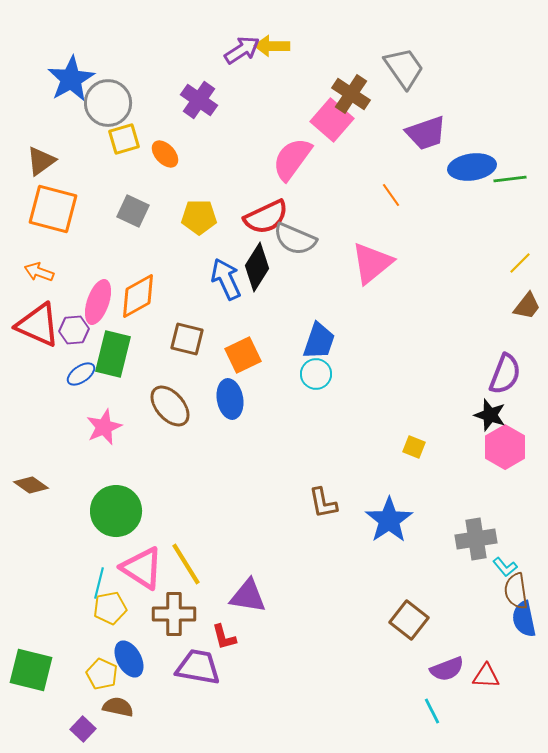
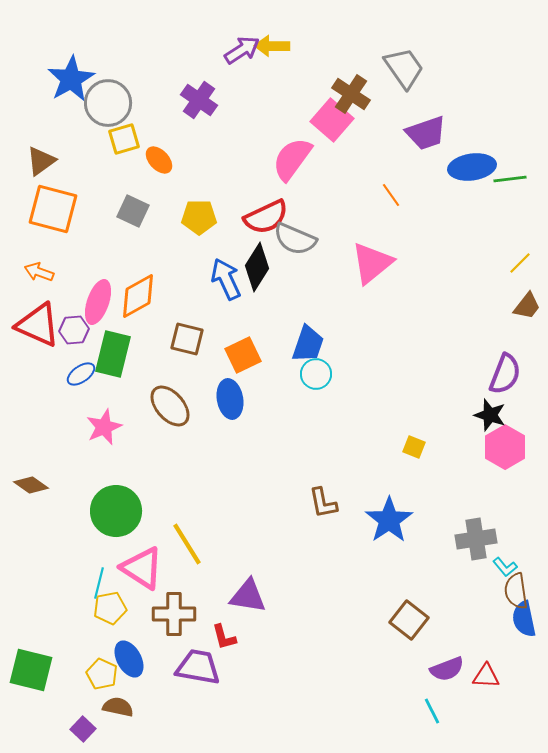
orange ellipse at (165, 154): moved 6 px left, 6 px down
blue trapezoid at (319, 341): moved 11 px left, 3 px down
yellow line at (186, 564): moved 1 px right, 20 px up
